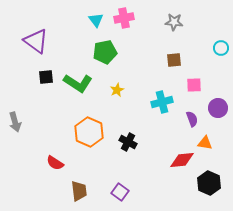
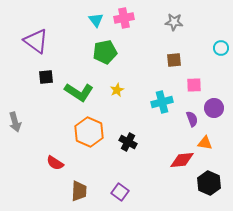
green L-shape: moved 1 px right, 9 px down
purple circle: moved 4 px left
brown trapezoid: rotated 10 degrees clockwise
